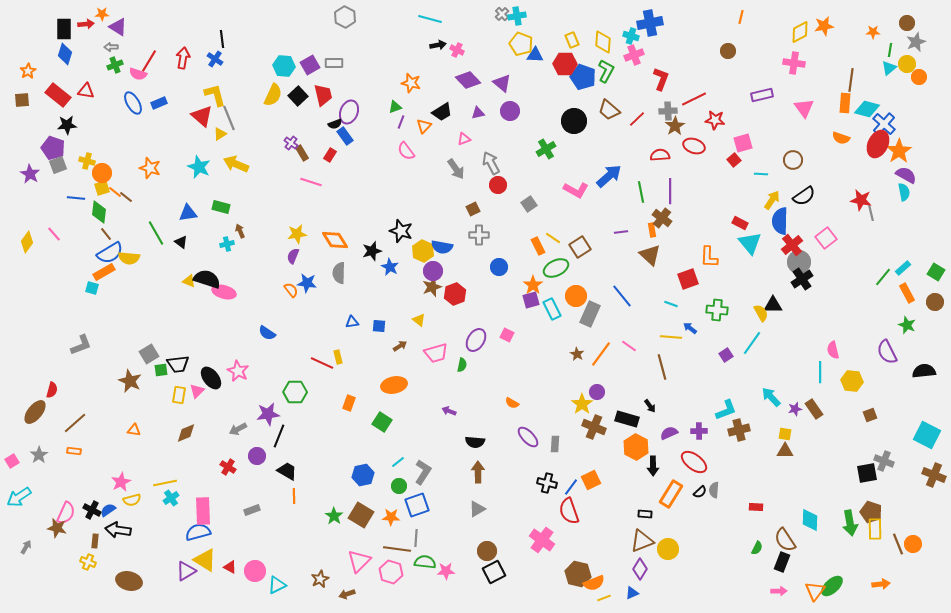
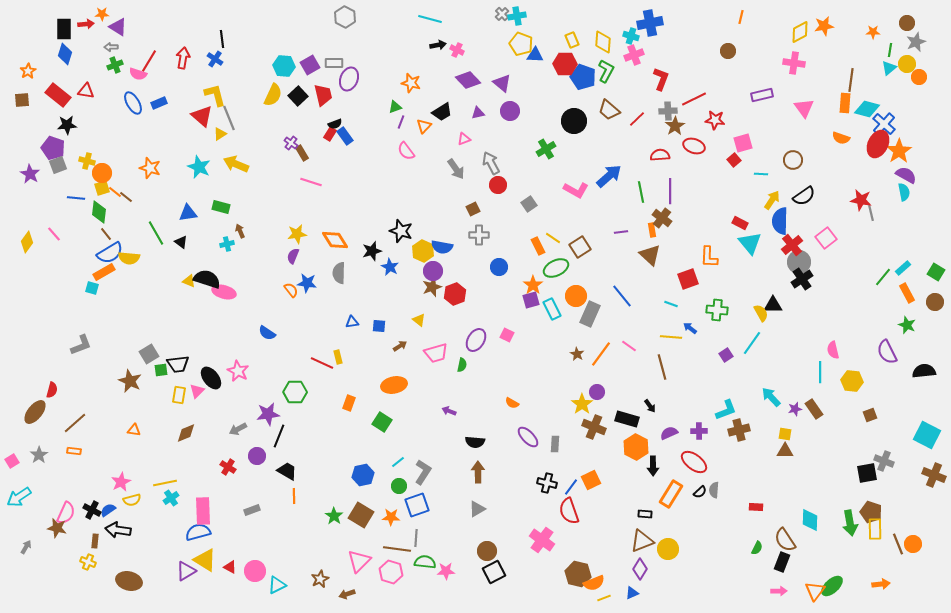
purple ellipse at (349, 112): moved 33 px up
red rectangle at (330, 155): moved 21 px up
